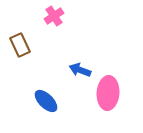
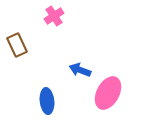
brown rectangle: moved 3 px left
pink ellipse: rotated 24 degrees clockwise
blue ellipse: moved 1 px right; rotated 40 degrees clockwise
